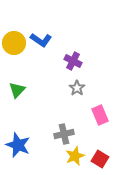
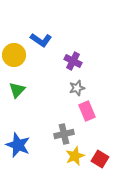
yellow circle: moved 12 px down
gray star: rotated 21 degrees clockwise
pink rectangle: moved 13 px left, 4 px up
